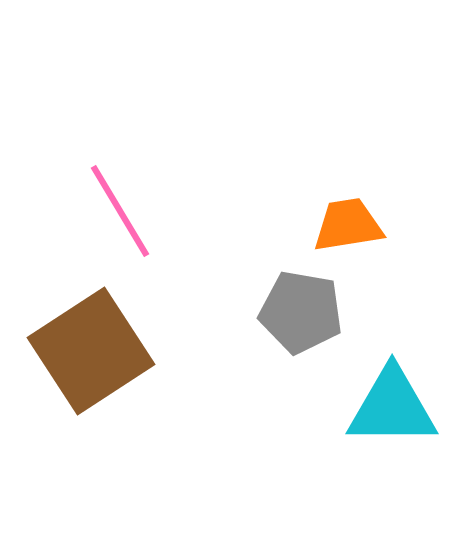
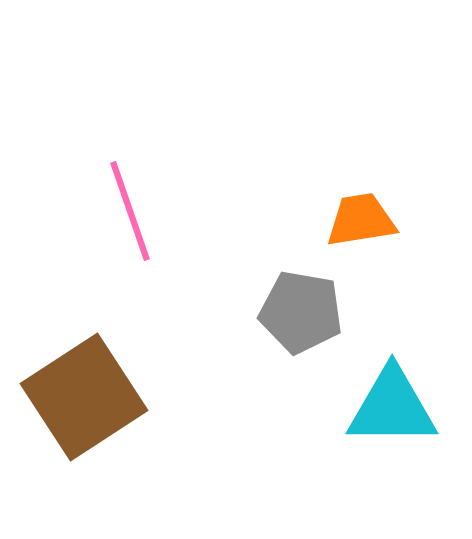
pink line: moved 10 px right; rotated 12 degrees clockwise
orange trapezoid: moved 13 px right, 5 px up
brown square: moved 7 px left, 46 px down
